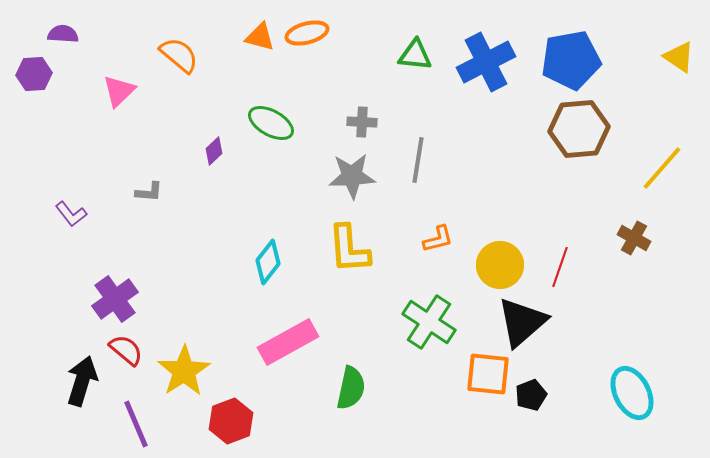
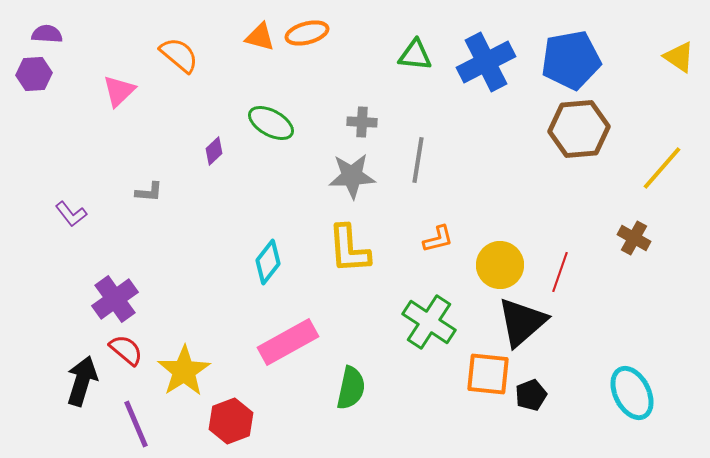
purple semicircle: moved 16 px left
red line: moved 5 px down
